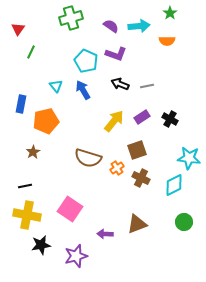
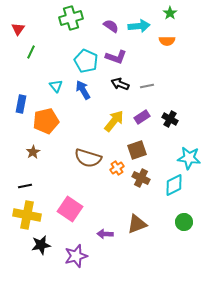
purple L-shape: moved 3 px down
